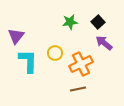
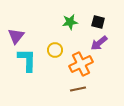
black square: rotated 32 degrees counterclockwise
purple arrow: moved 5 px left; rotated 78 degrees counterclockwise
yellow circle: moved 3 px up
cyan L-shape: moved 1 px left, 1 px up
